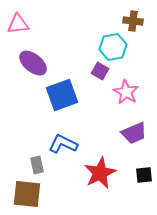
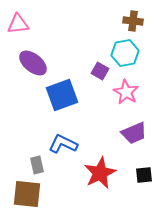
cyan hexagon: moved 12 px right, 6 px down
